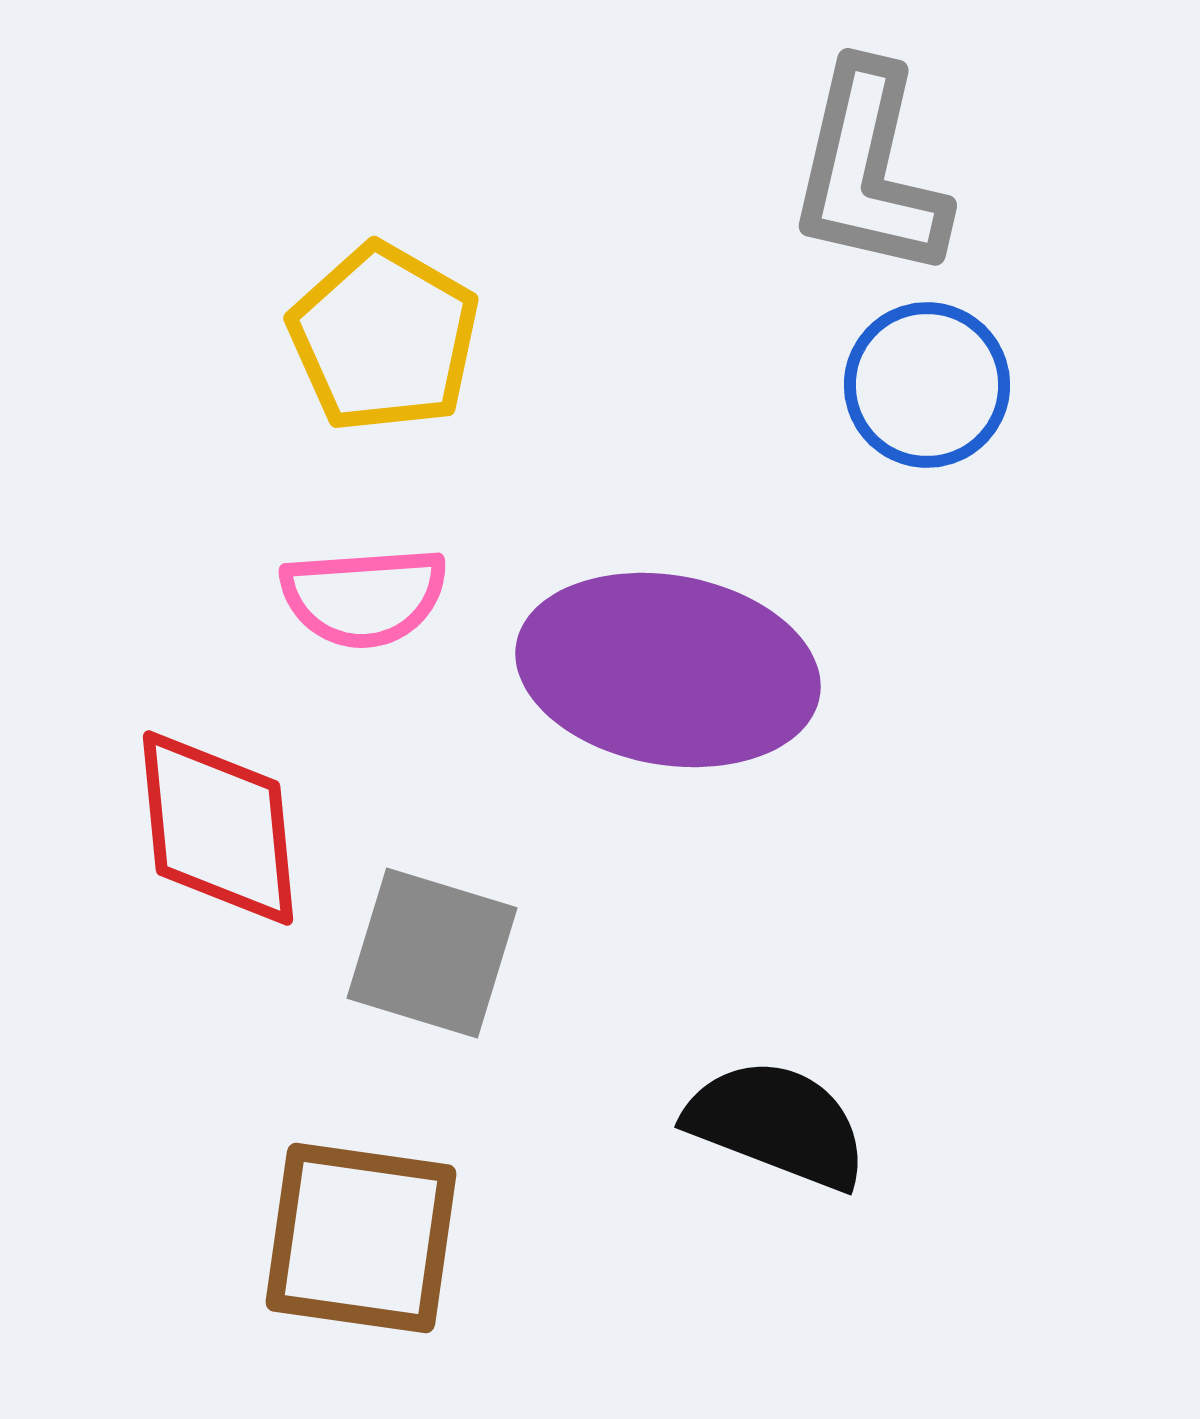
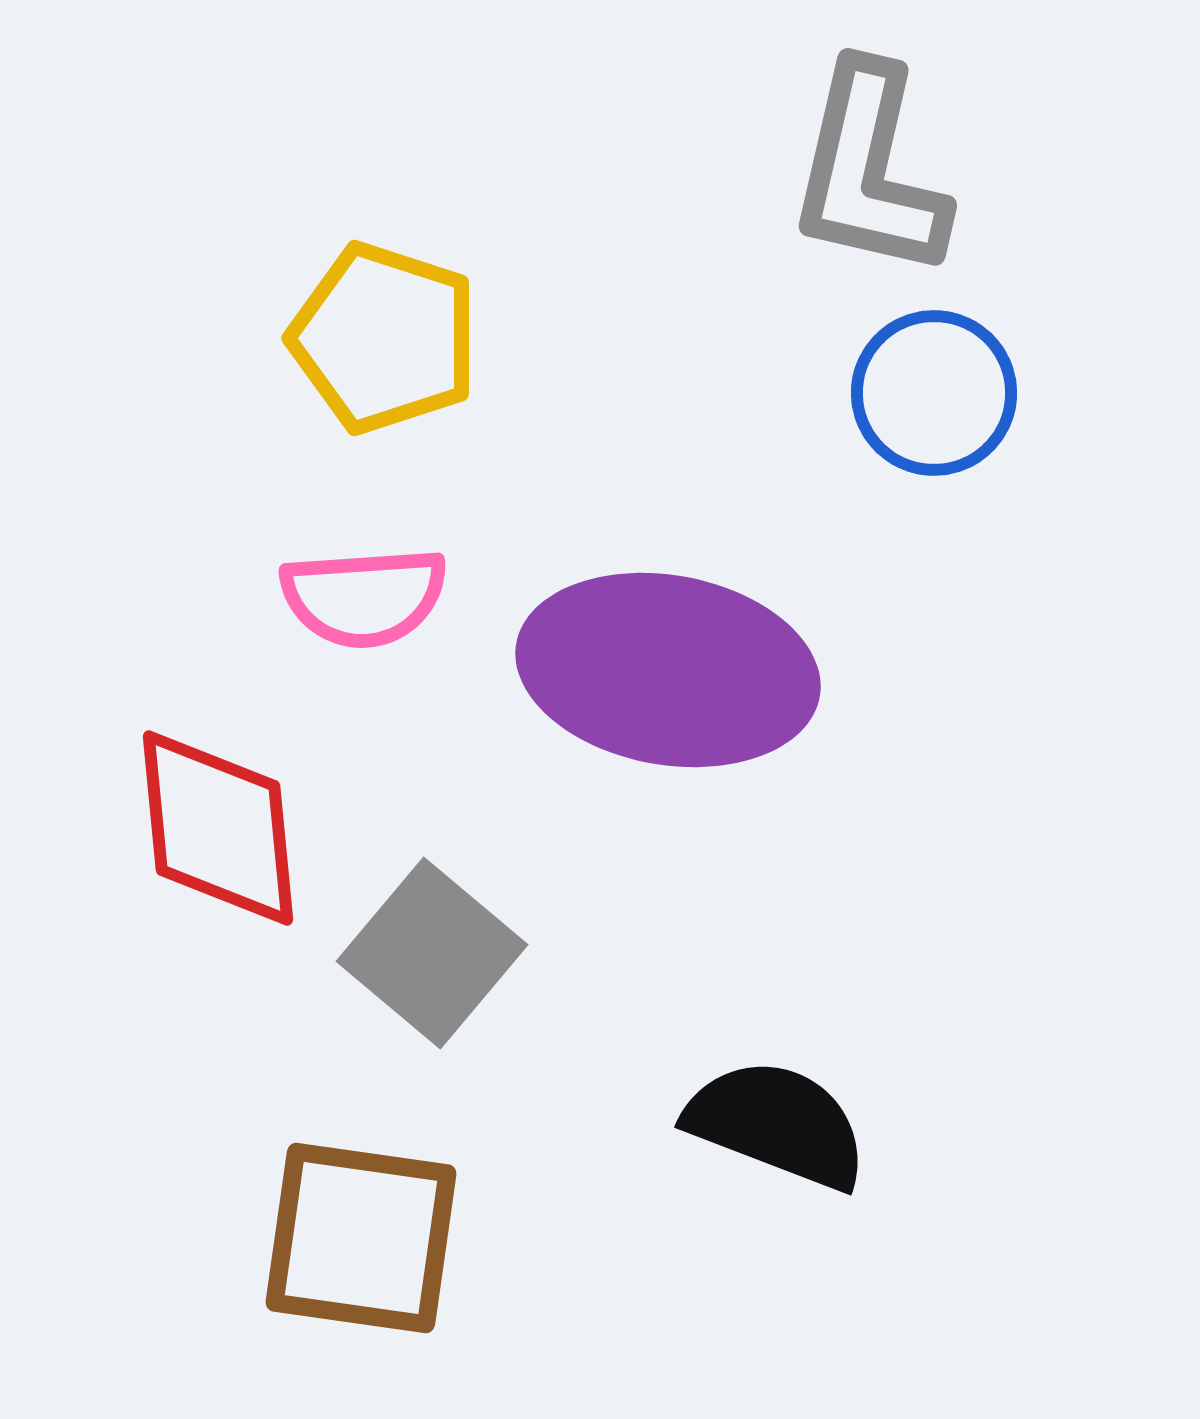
yellow pentagon: rotated 12 degrees counterclockwise
blue circle: moved 7 px right, 8 px down
gray square: rotated 23 degrees clockwise
